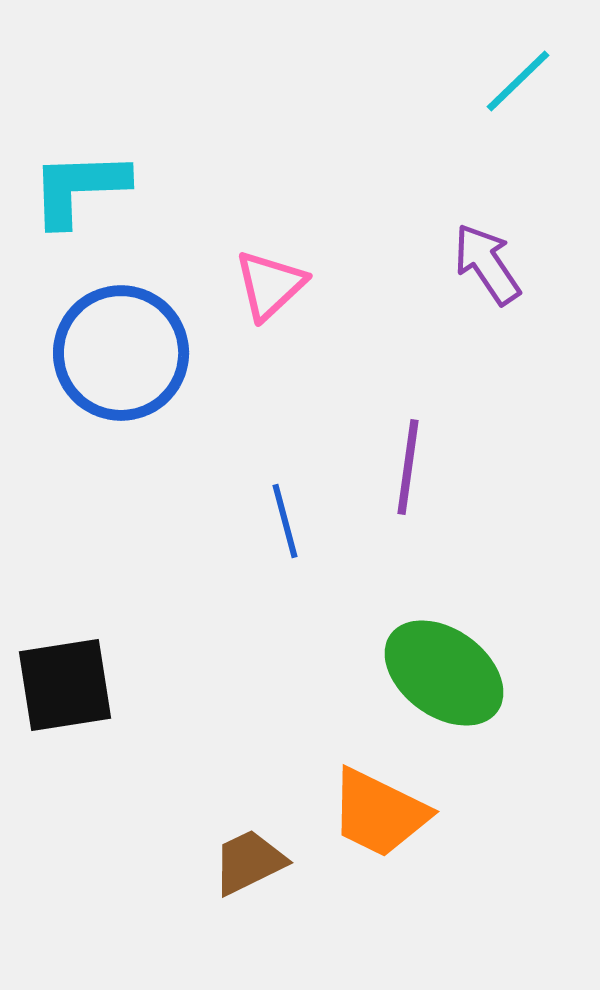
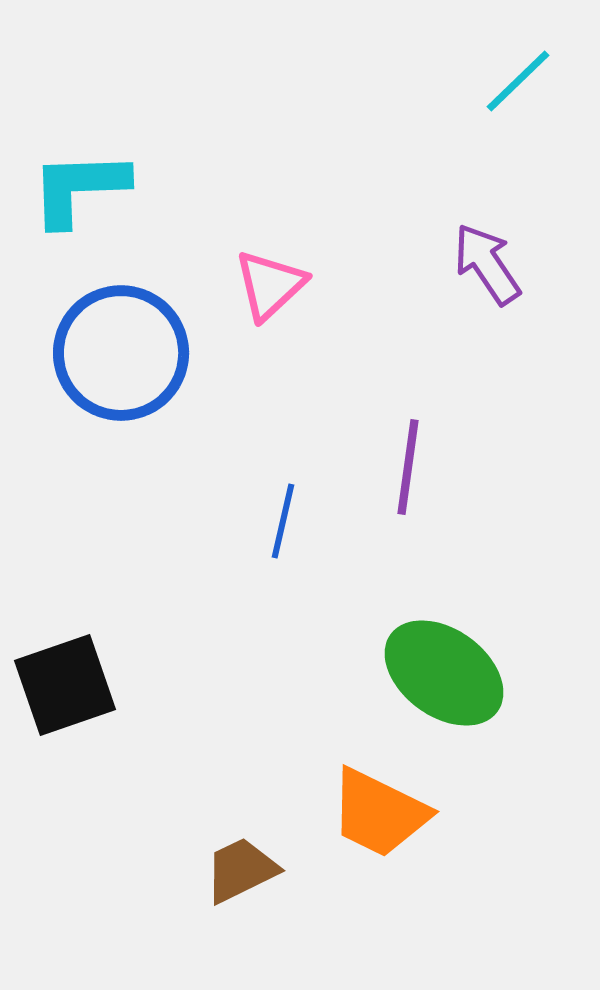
blue line: moved 2 px left; rotated 28 degrees clockwise
black square: rotated 10 degrees counterclockwise
brown trapezoid: moved 8 px left, 8 px down
